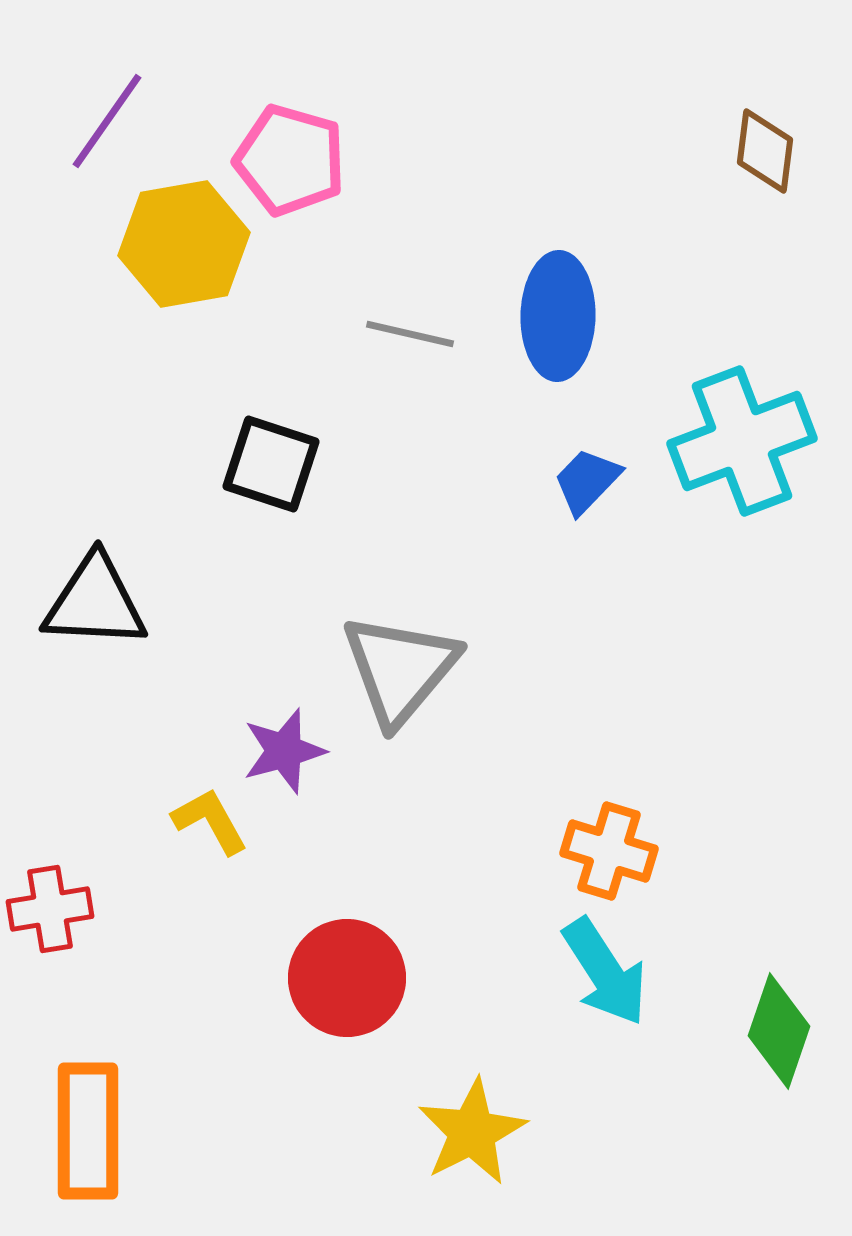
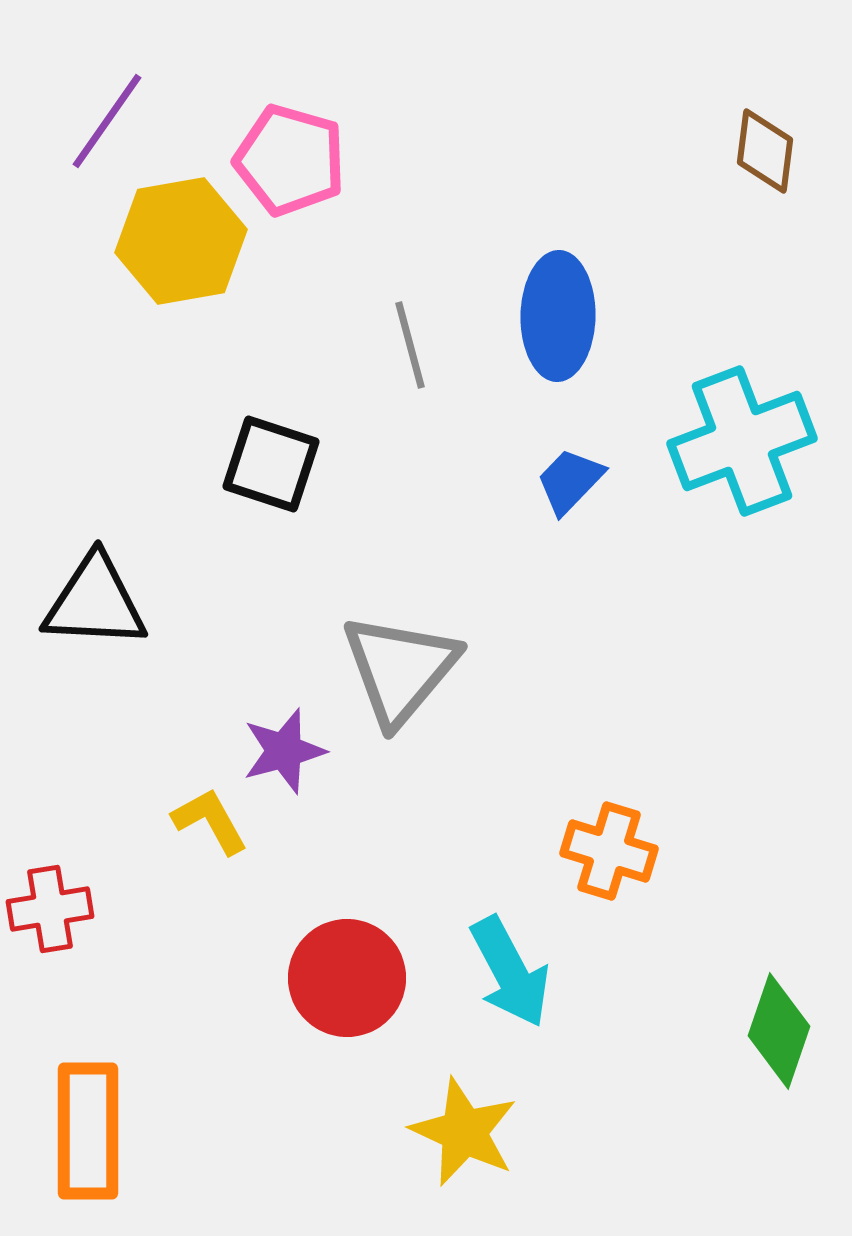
yellow hexagon: moved 3 px left, 3 px up
gray line: moved 11 px down; rotated 62 degrees clockwise
blue trapezoid: moved 17 px left
cyan arrow: moved 95 px left; rotated 5 degrees clockwise
yellow star: moved 8 px left; rotated 20 degrees counterclockwise
